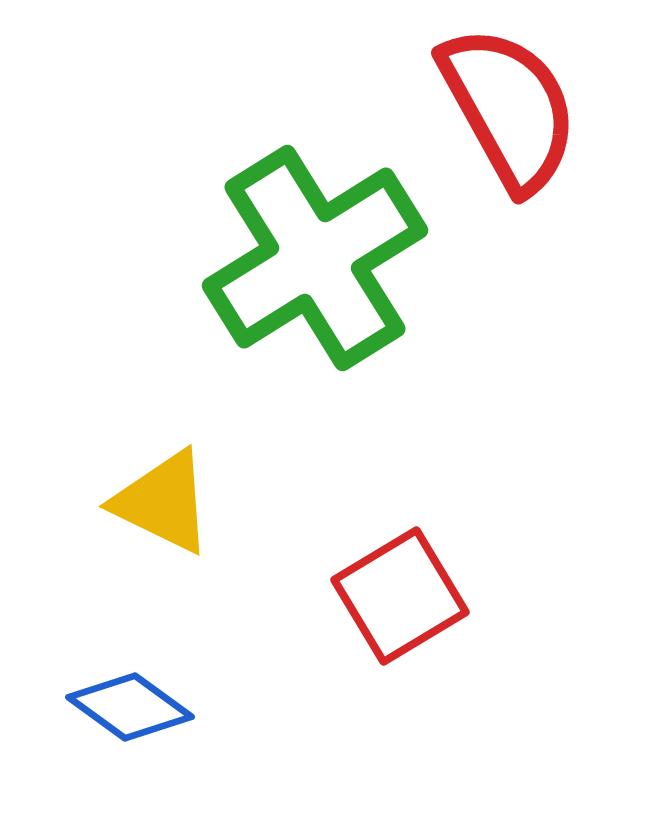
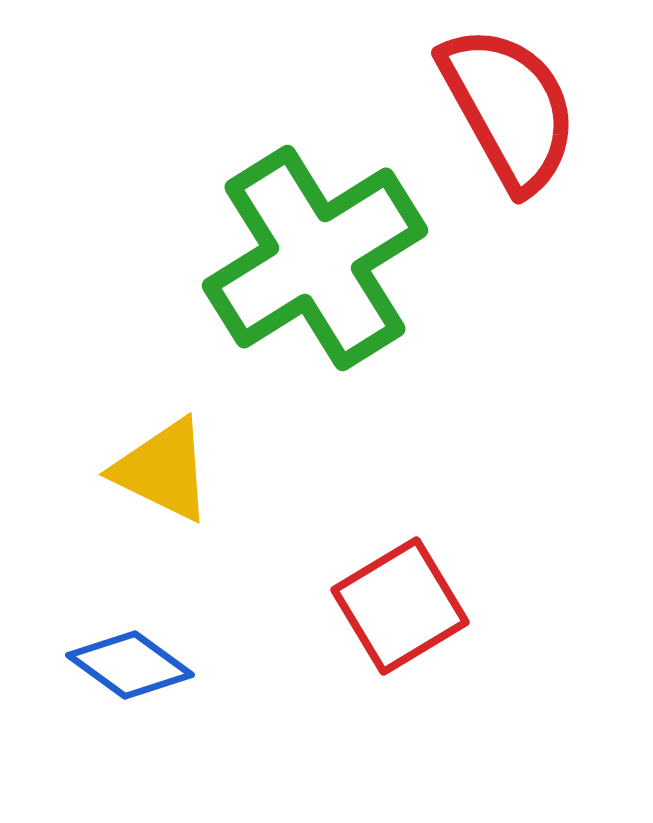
yellow triangle: moved 32 px up
red square: moved 10 px down
blue diamond: moved 42 px up
